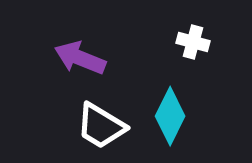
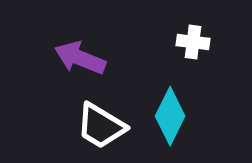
white cross: rotated 8 degrees counterclockwise
